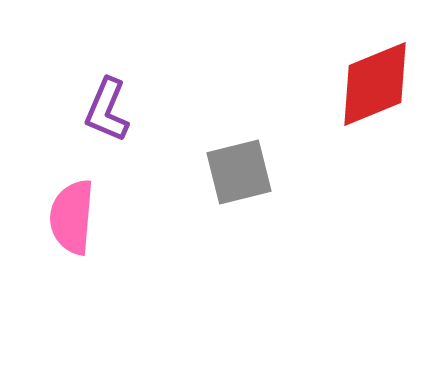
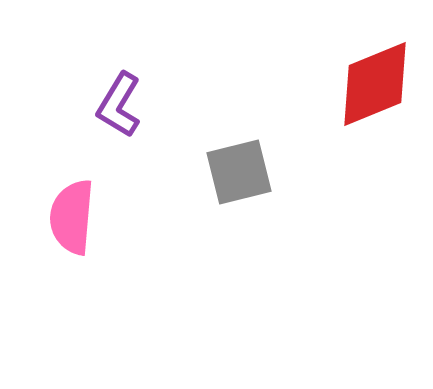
purple L-shape: moved 12 px right, 5 px up; rotated 8 degrees clockwise
